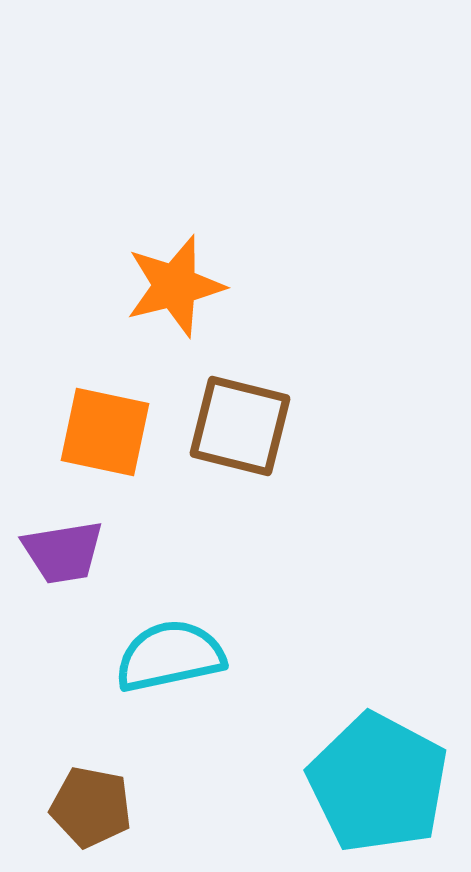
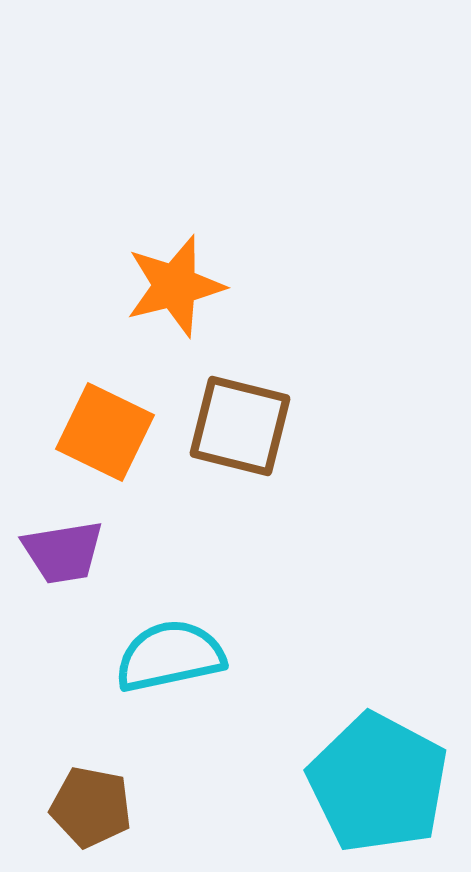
orange square: rotated 14 degrees clockwise
